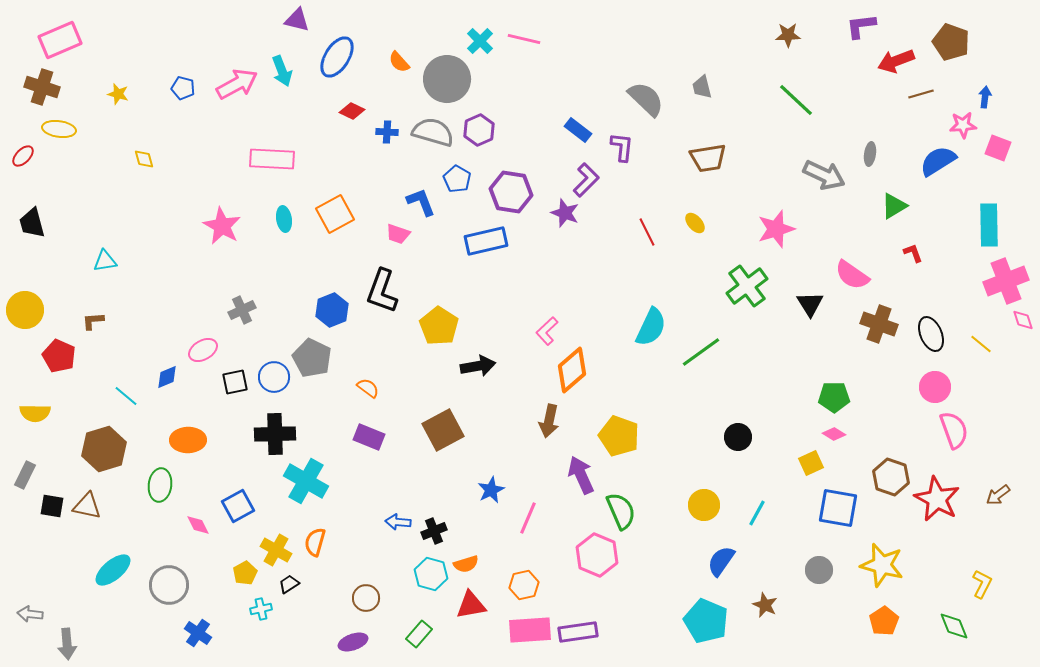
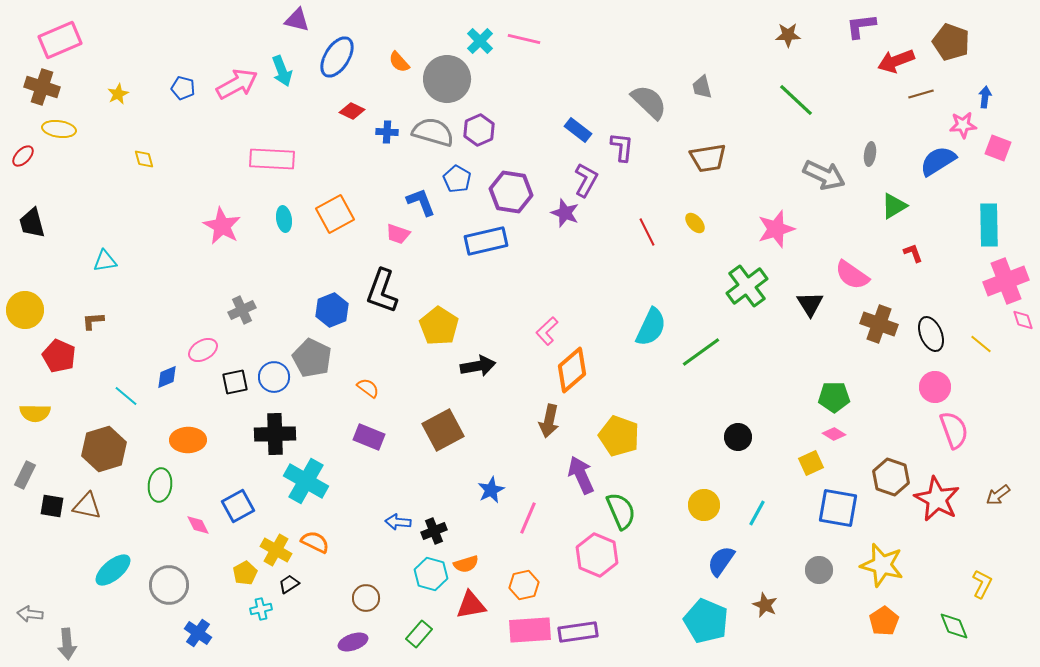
yellow star at (118, 94): rotated 30 degrees clockwise
gray semicircle at (646, 99): moved 3 px right, 3 px down
purple L-shape at (586, 180): rotated 16 degrees counterclockwise
orange semicircle at (315, 542): rotated 100 degrees clockwise
